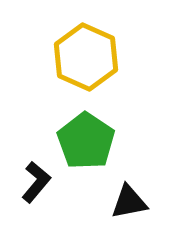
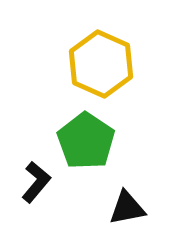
yellow hexagon: moved 15 px right, 7 px down
black triangle: moved 2 px left, 6 px down
